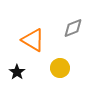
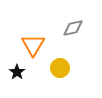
gray diamond: rotated 10 degrees clockwise
orange triangle: moved 5 px down; rotated 30 degrees clockwise
